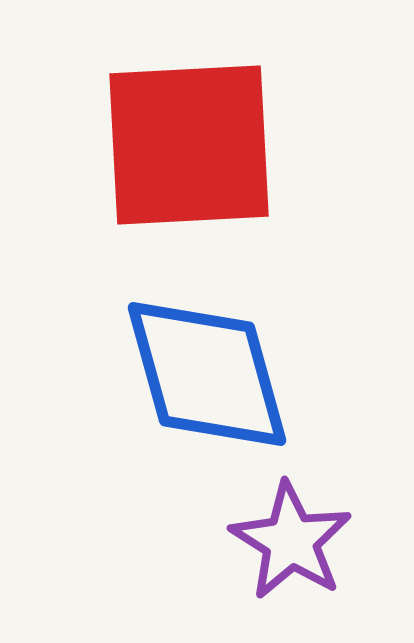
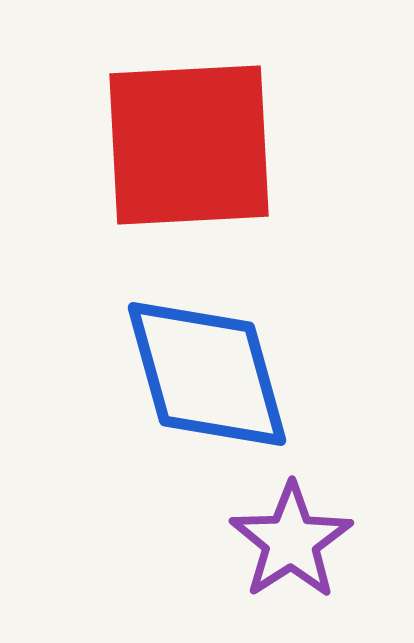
purple star: rotated 7 degrees clockwise
